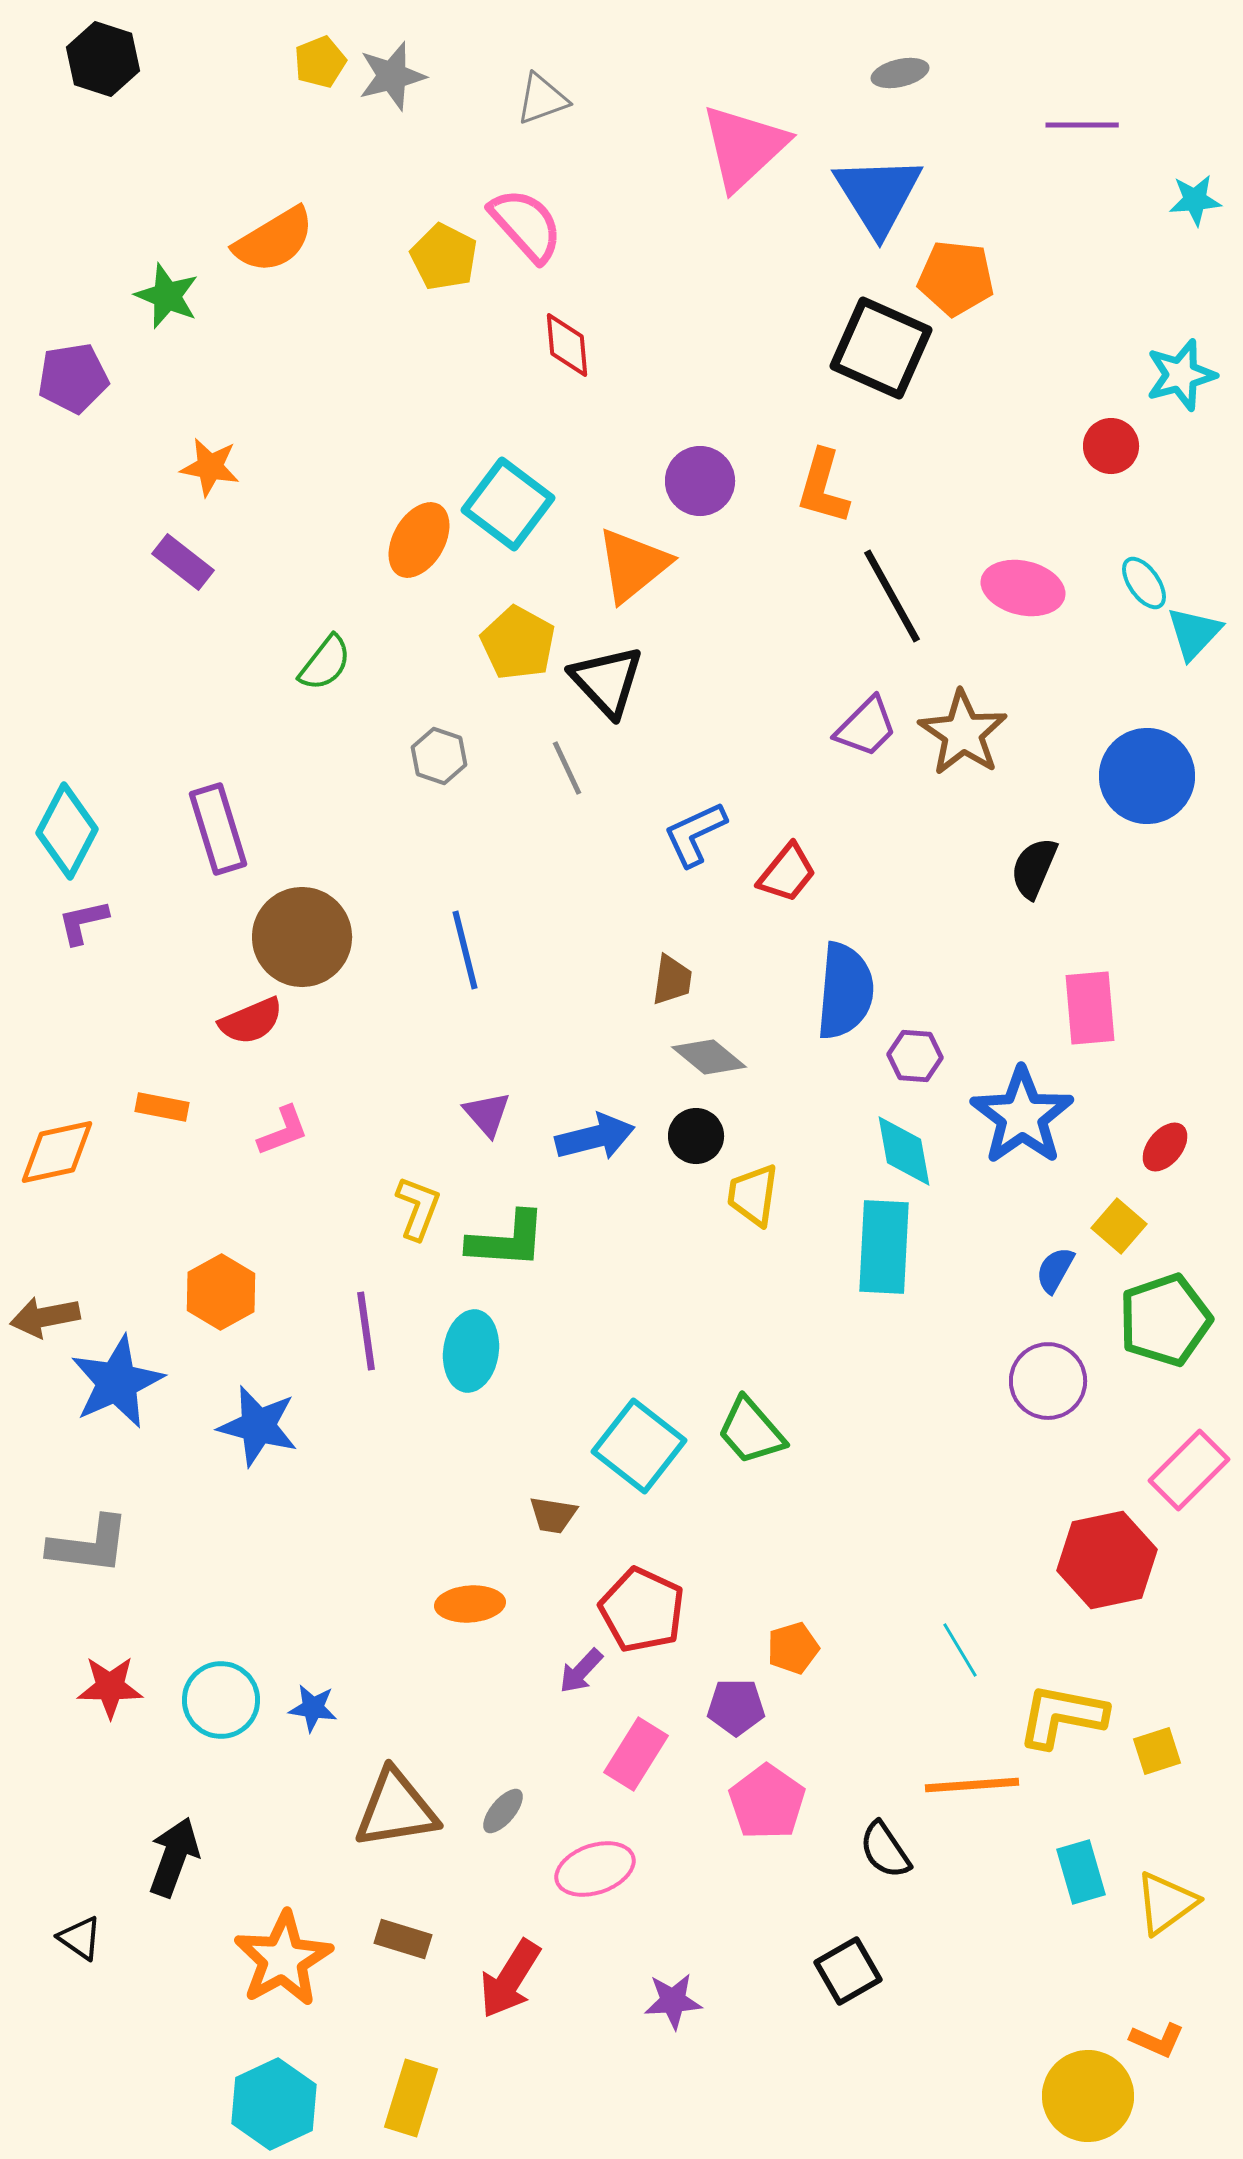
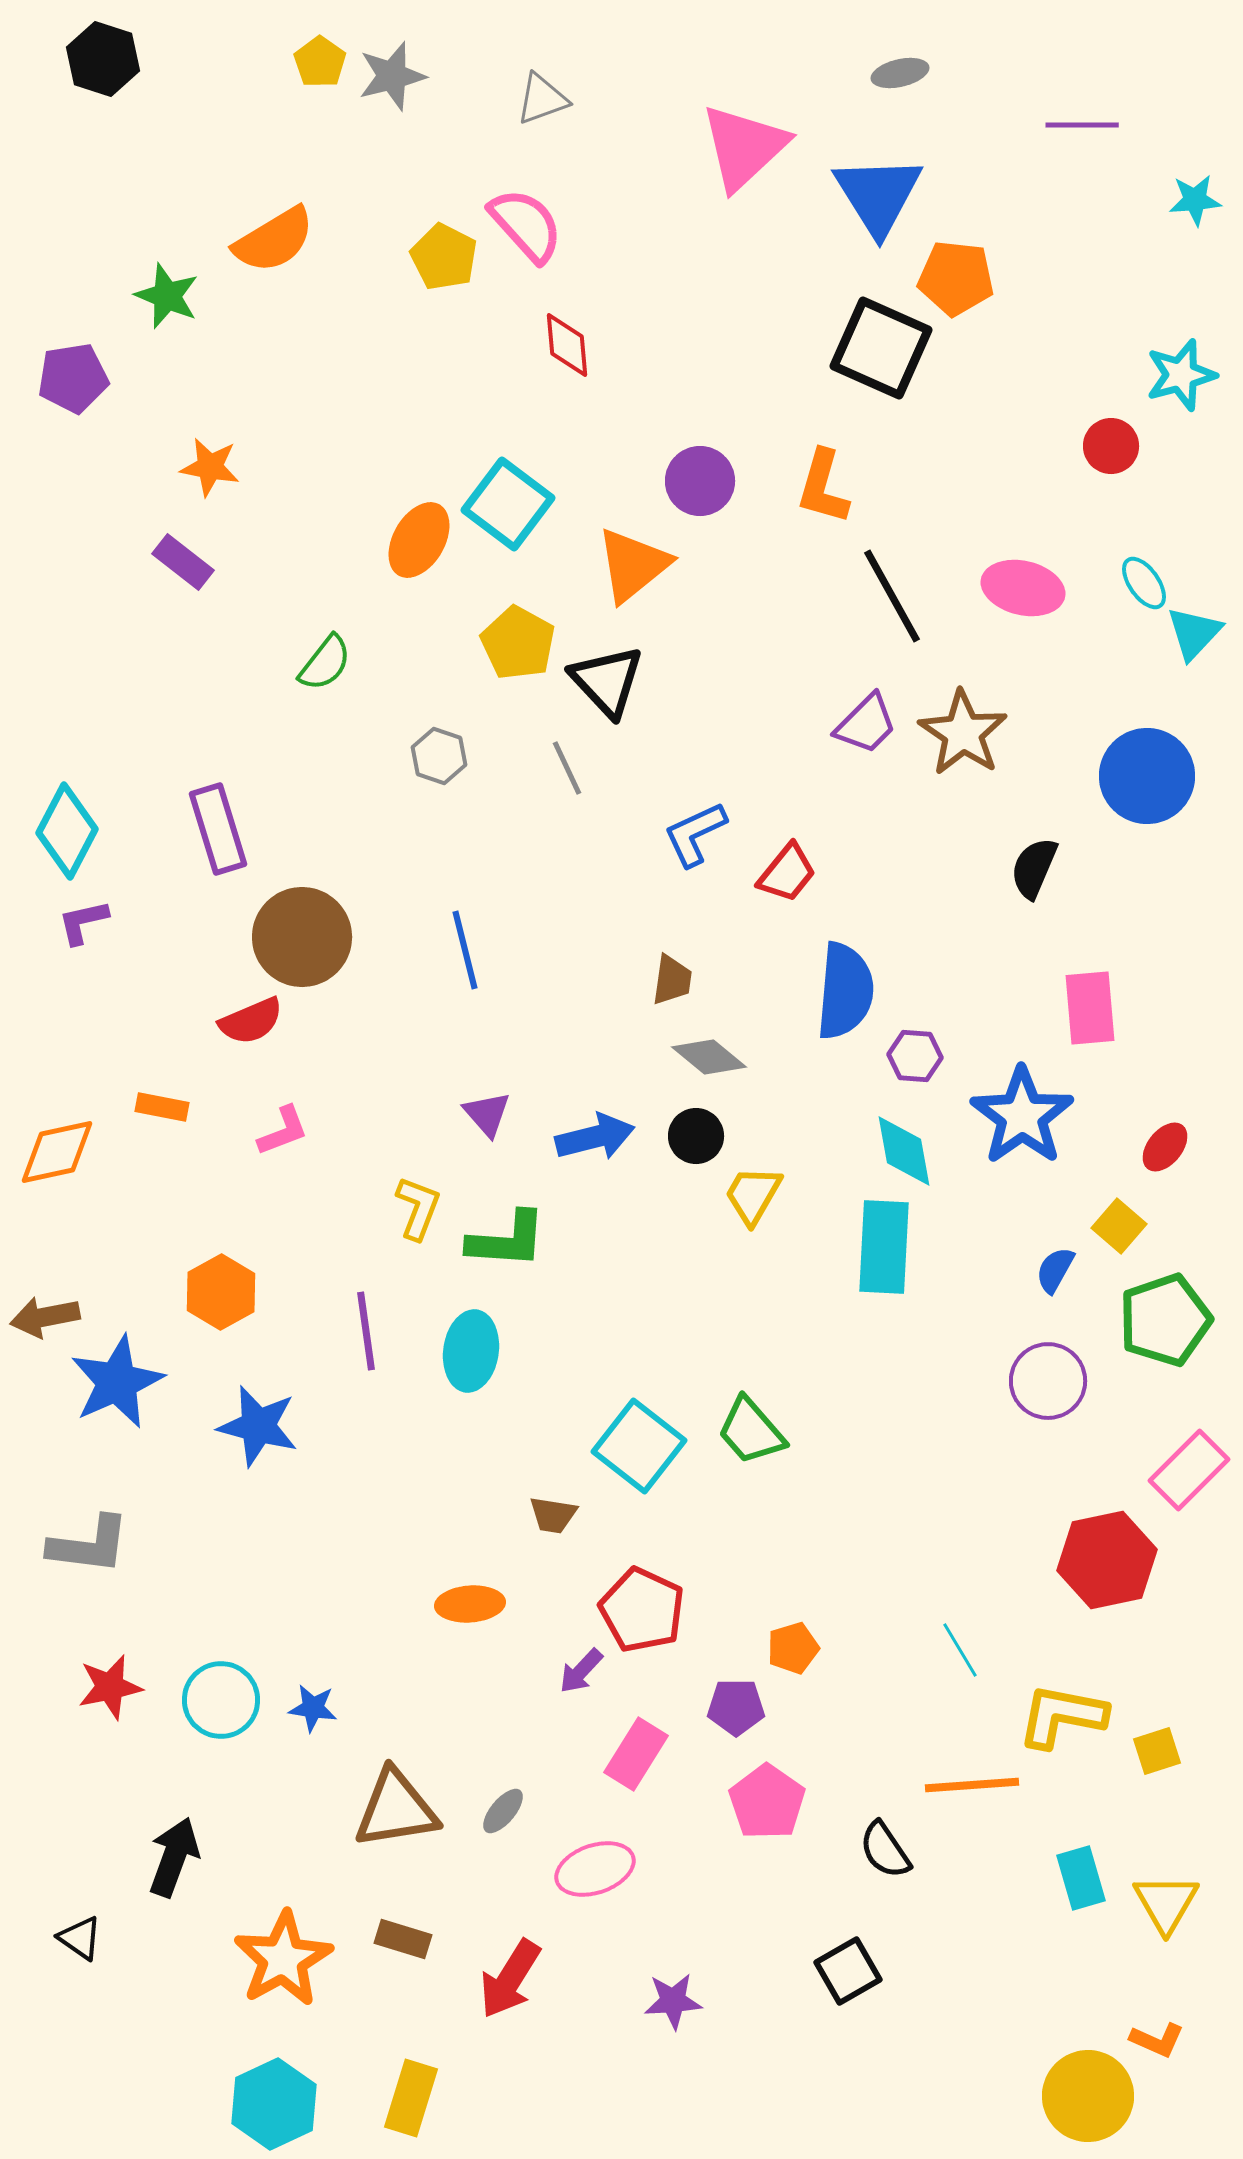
yellow pentagon at (320, 62): rotated 15 degrees counterclockwise
purple trapezoid at (866, 727): moved 3 px up
yellow trapezoid at (753, 1195): rotated 22 degrees clockwise
red star at (110, 1687): rotated 12 degrees counterclockwise
cyan rectangle at (1081, 1872): moved 6 px down
yellow triangle at (1166, 1903): rotated 24 degrees counterclockwise
